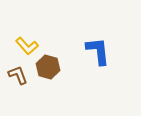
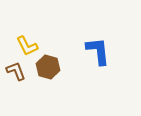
yellow L-shape: rotated 15 degrees clockwise
brown L-shape: moved 2 px left, 4 px up
